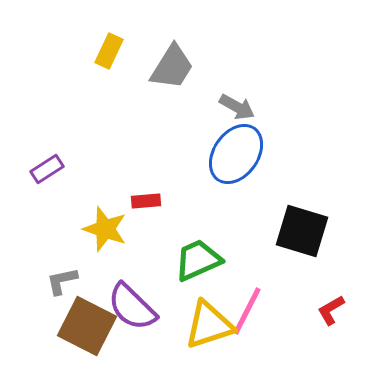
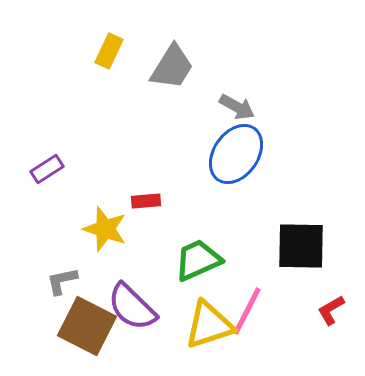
black square: moved 1 px left, 15 px down; rotated 16 degrees counterclockwise
